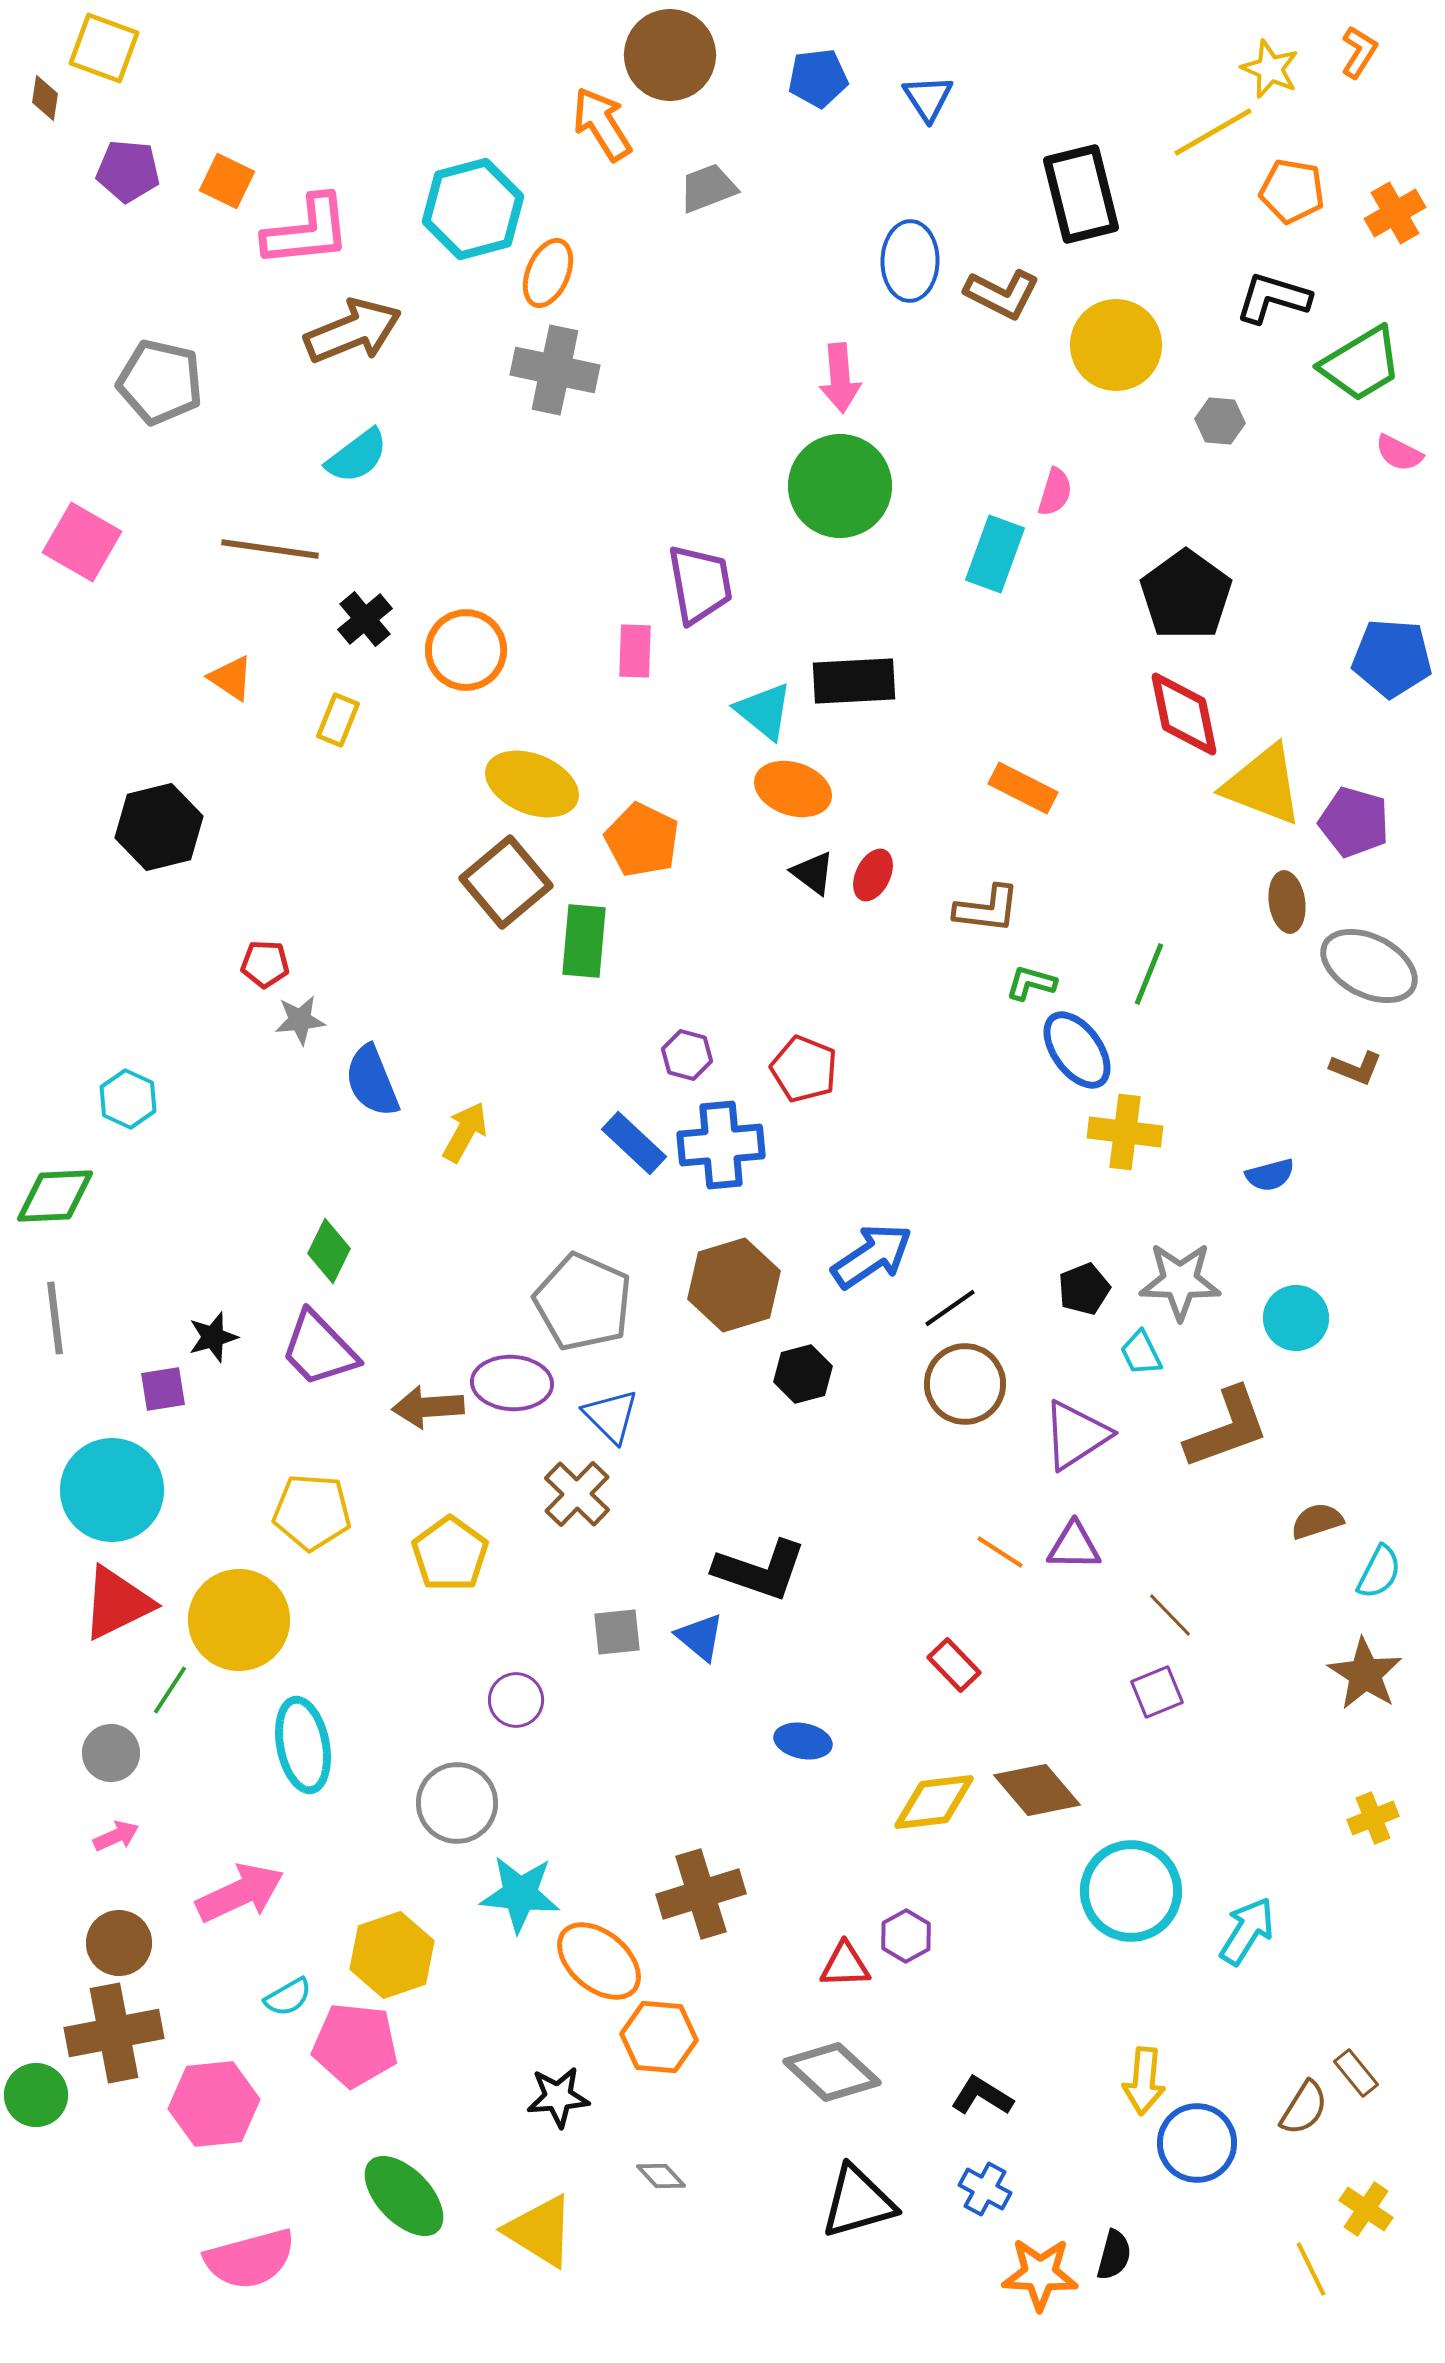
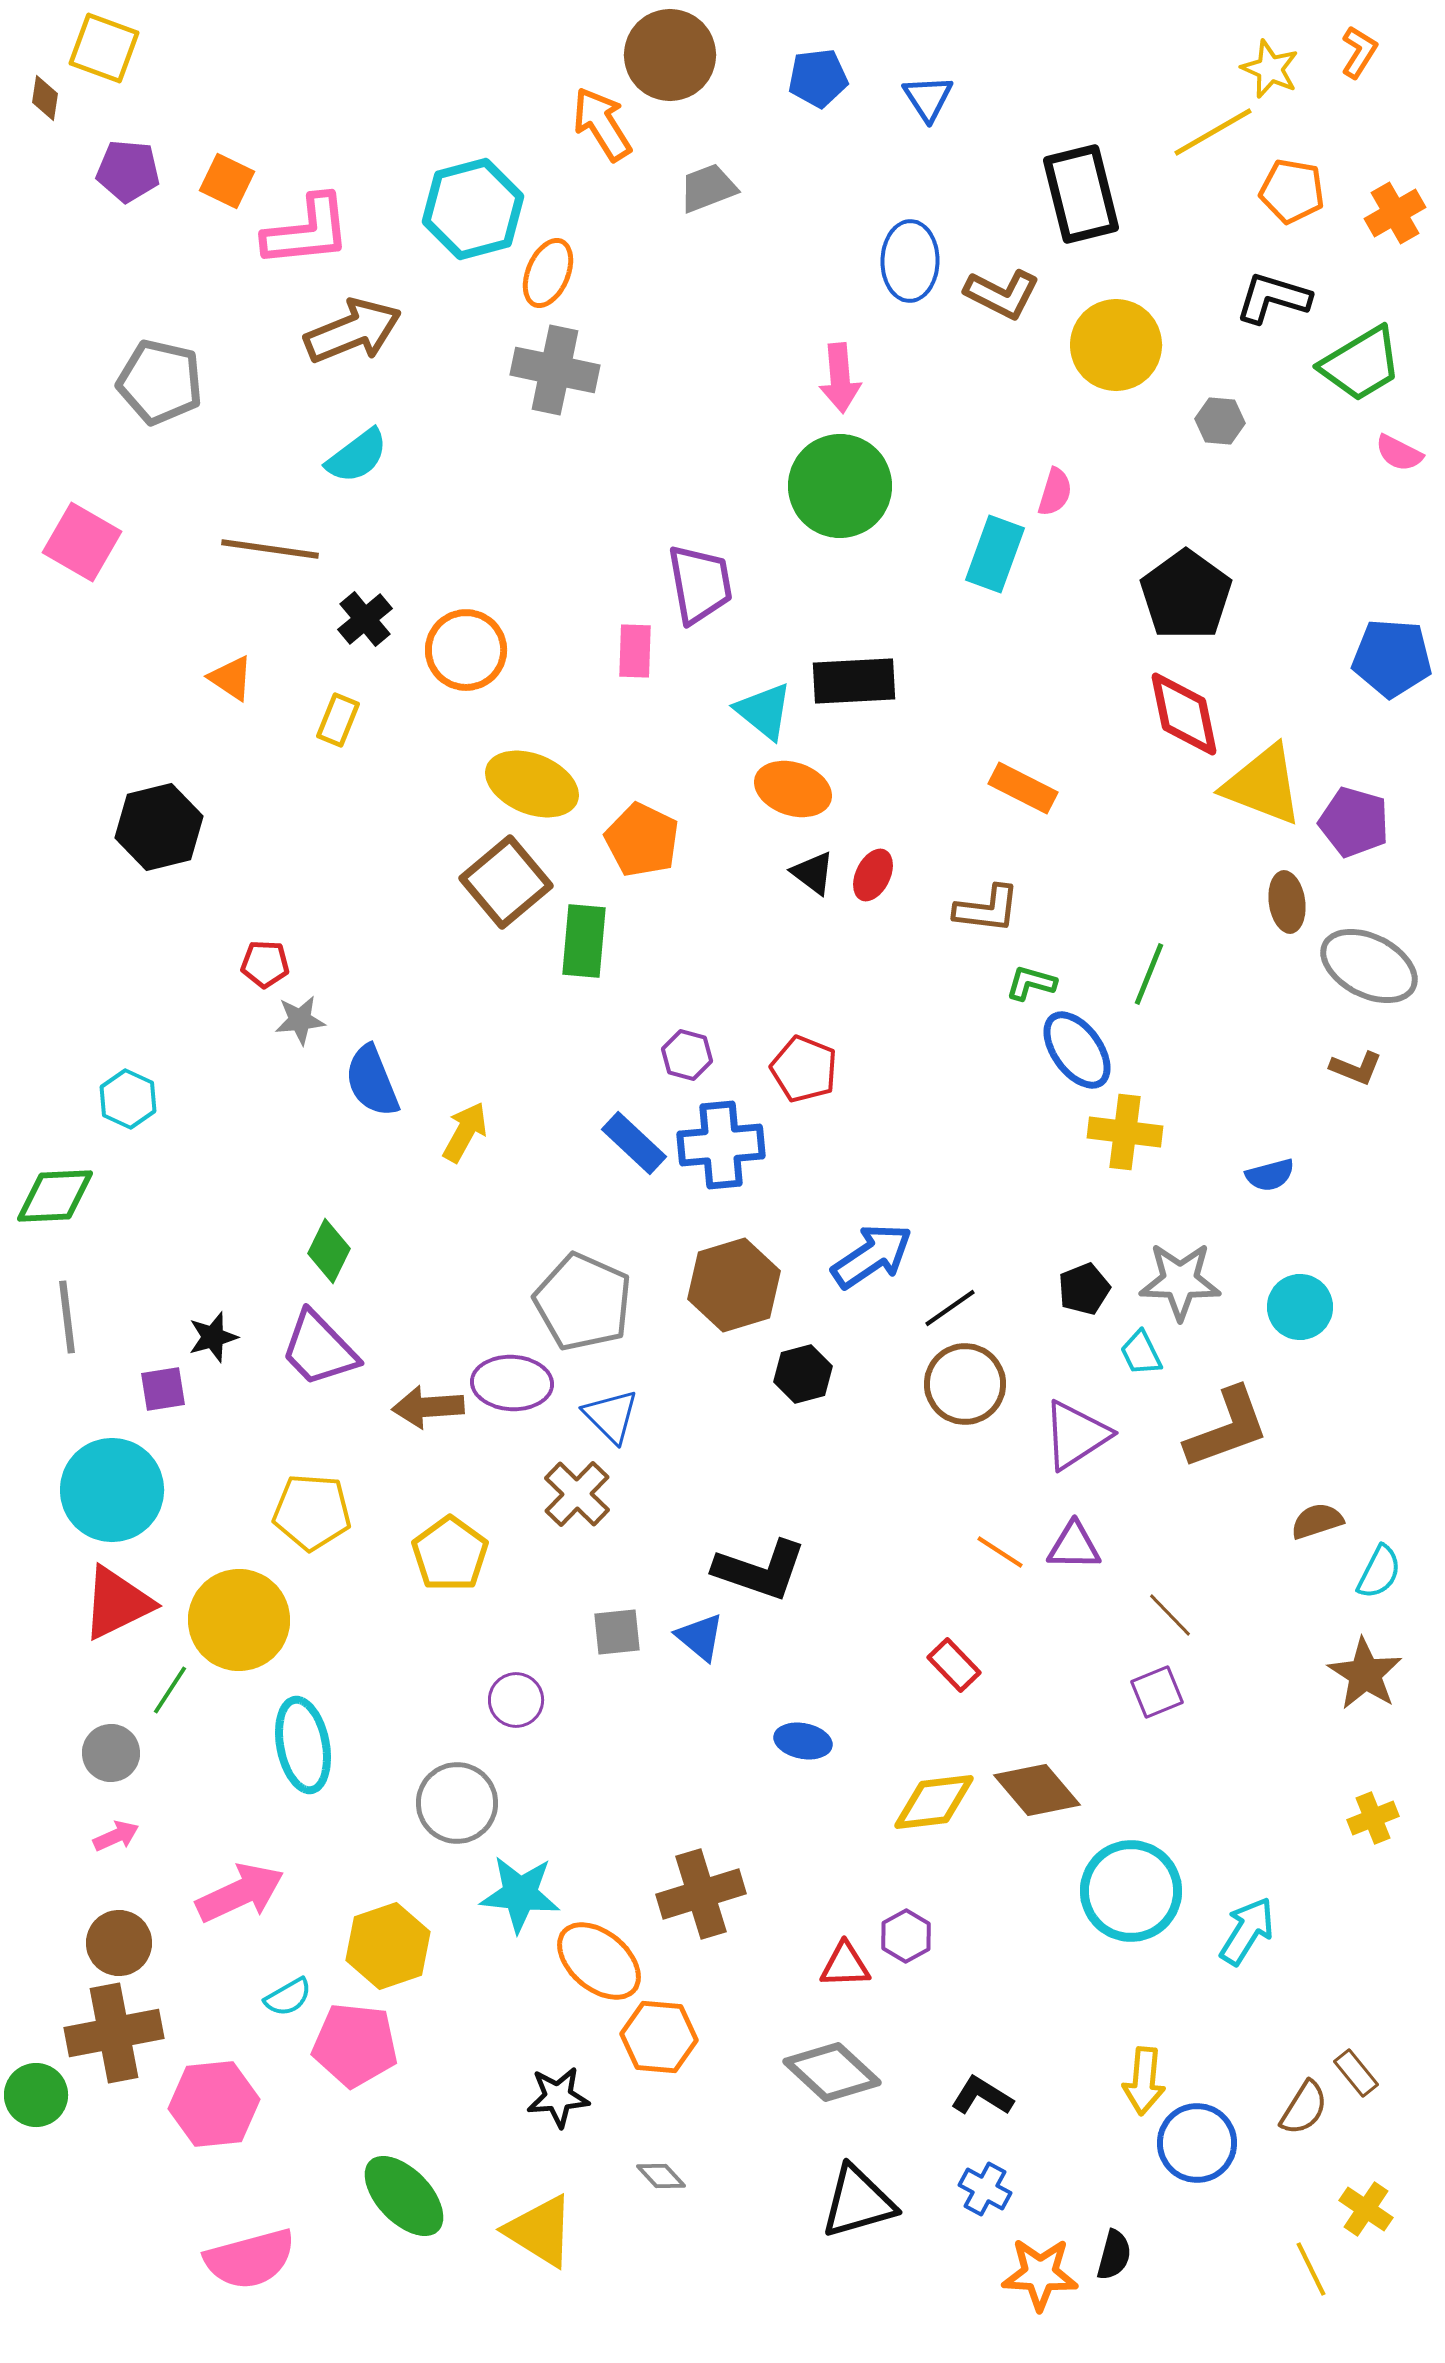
gray line at (55, 1318): moved 12 px right, 1 px up
cyan circle at (1296, 1318): moved 4 px right, 11 px up
yellow hexagon at (392, 1955): moved 4 px left, 9 px up
